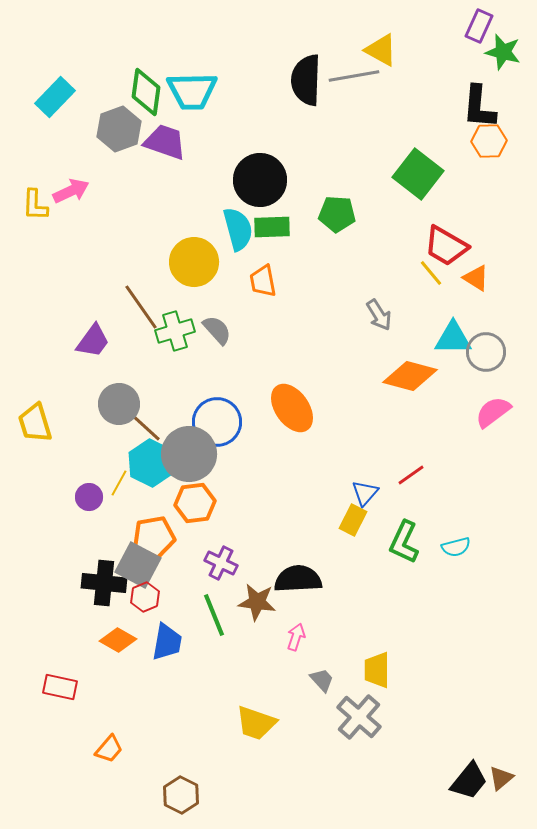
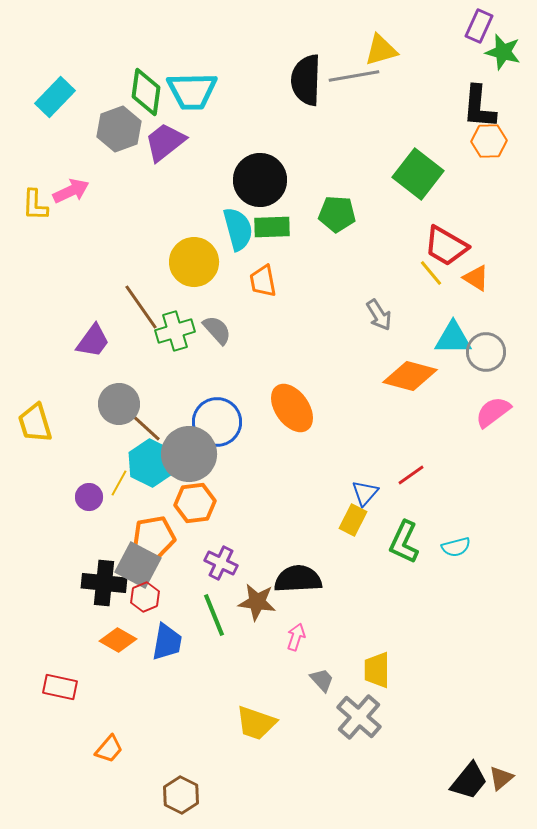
yellow triangle at (381, 50): rotated 45 degrees counterclockwise
purple trapezoid at (165, 142): rotated 57 degrees counterclockwise
